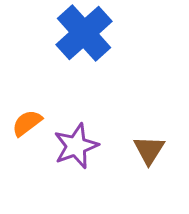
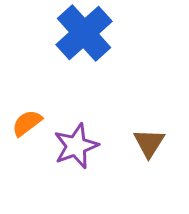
brown triangle: moved 7 px up
